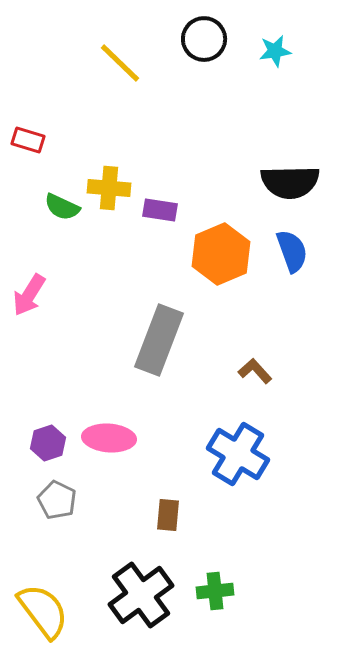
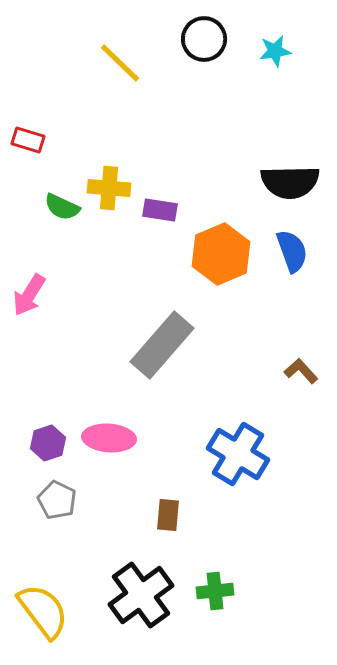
gray rectangle: moved 3 px right, 5 px down; rotated 20 degrees clockwise
brown L-shape: moved 46 px right
